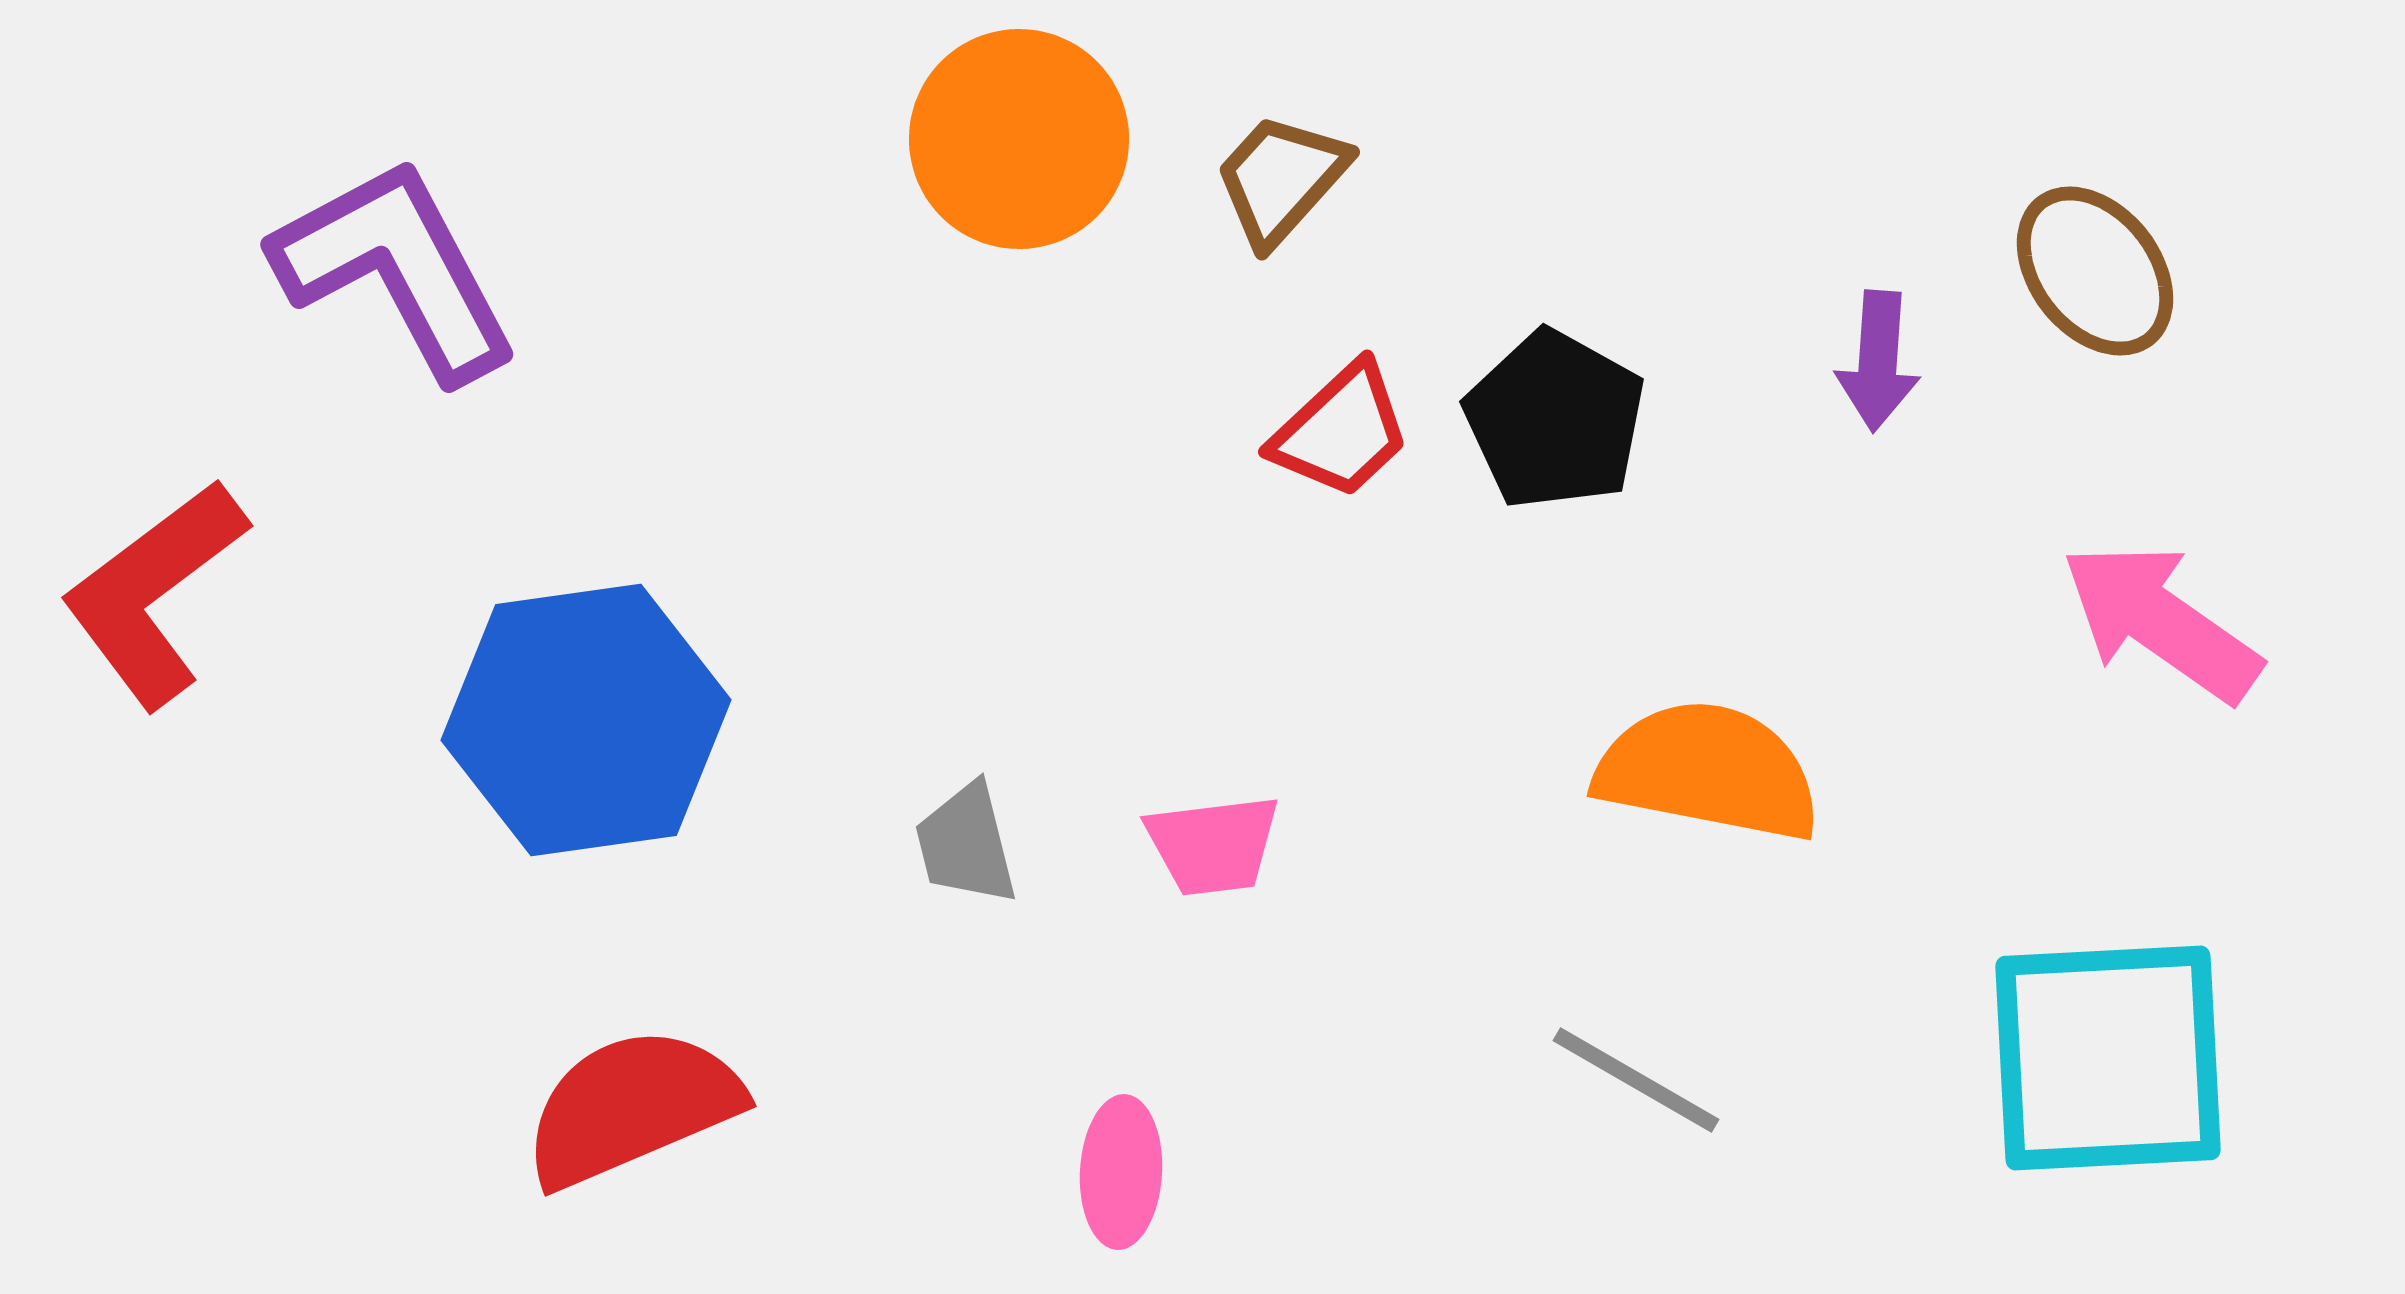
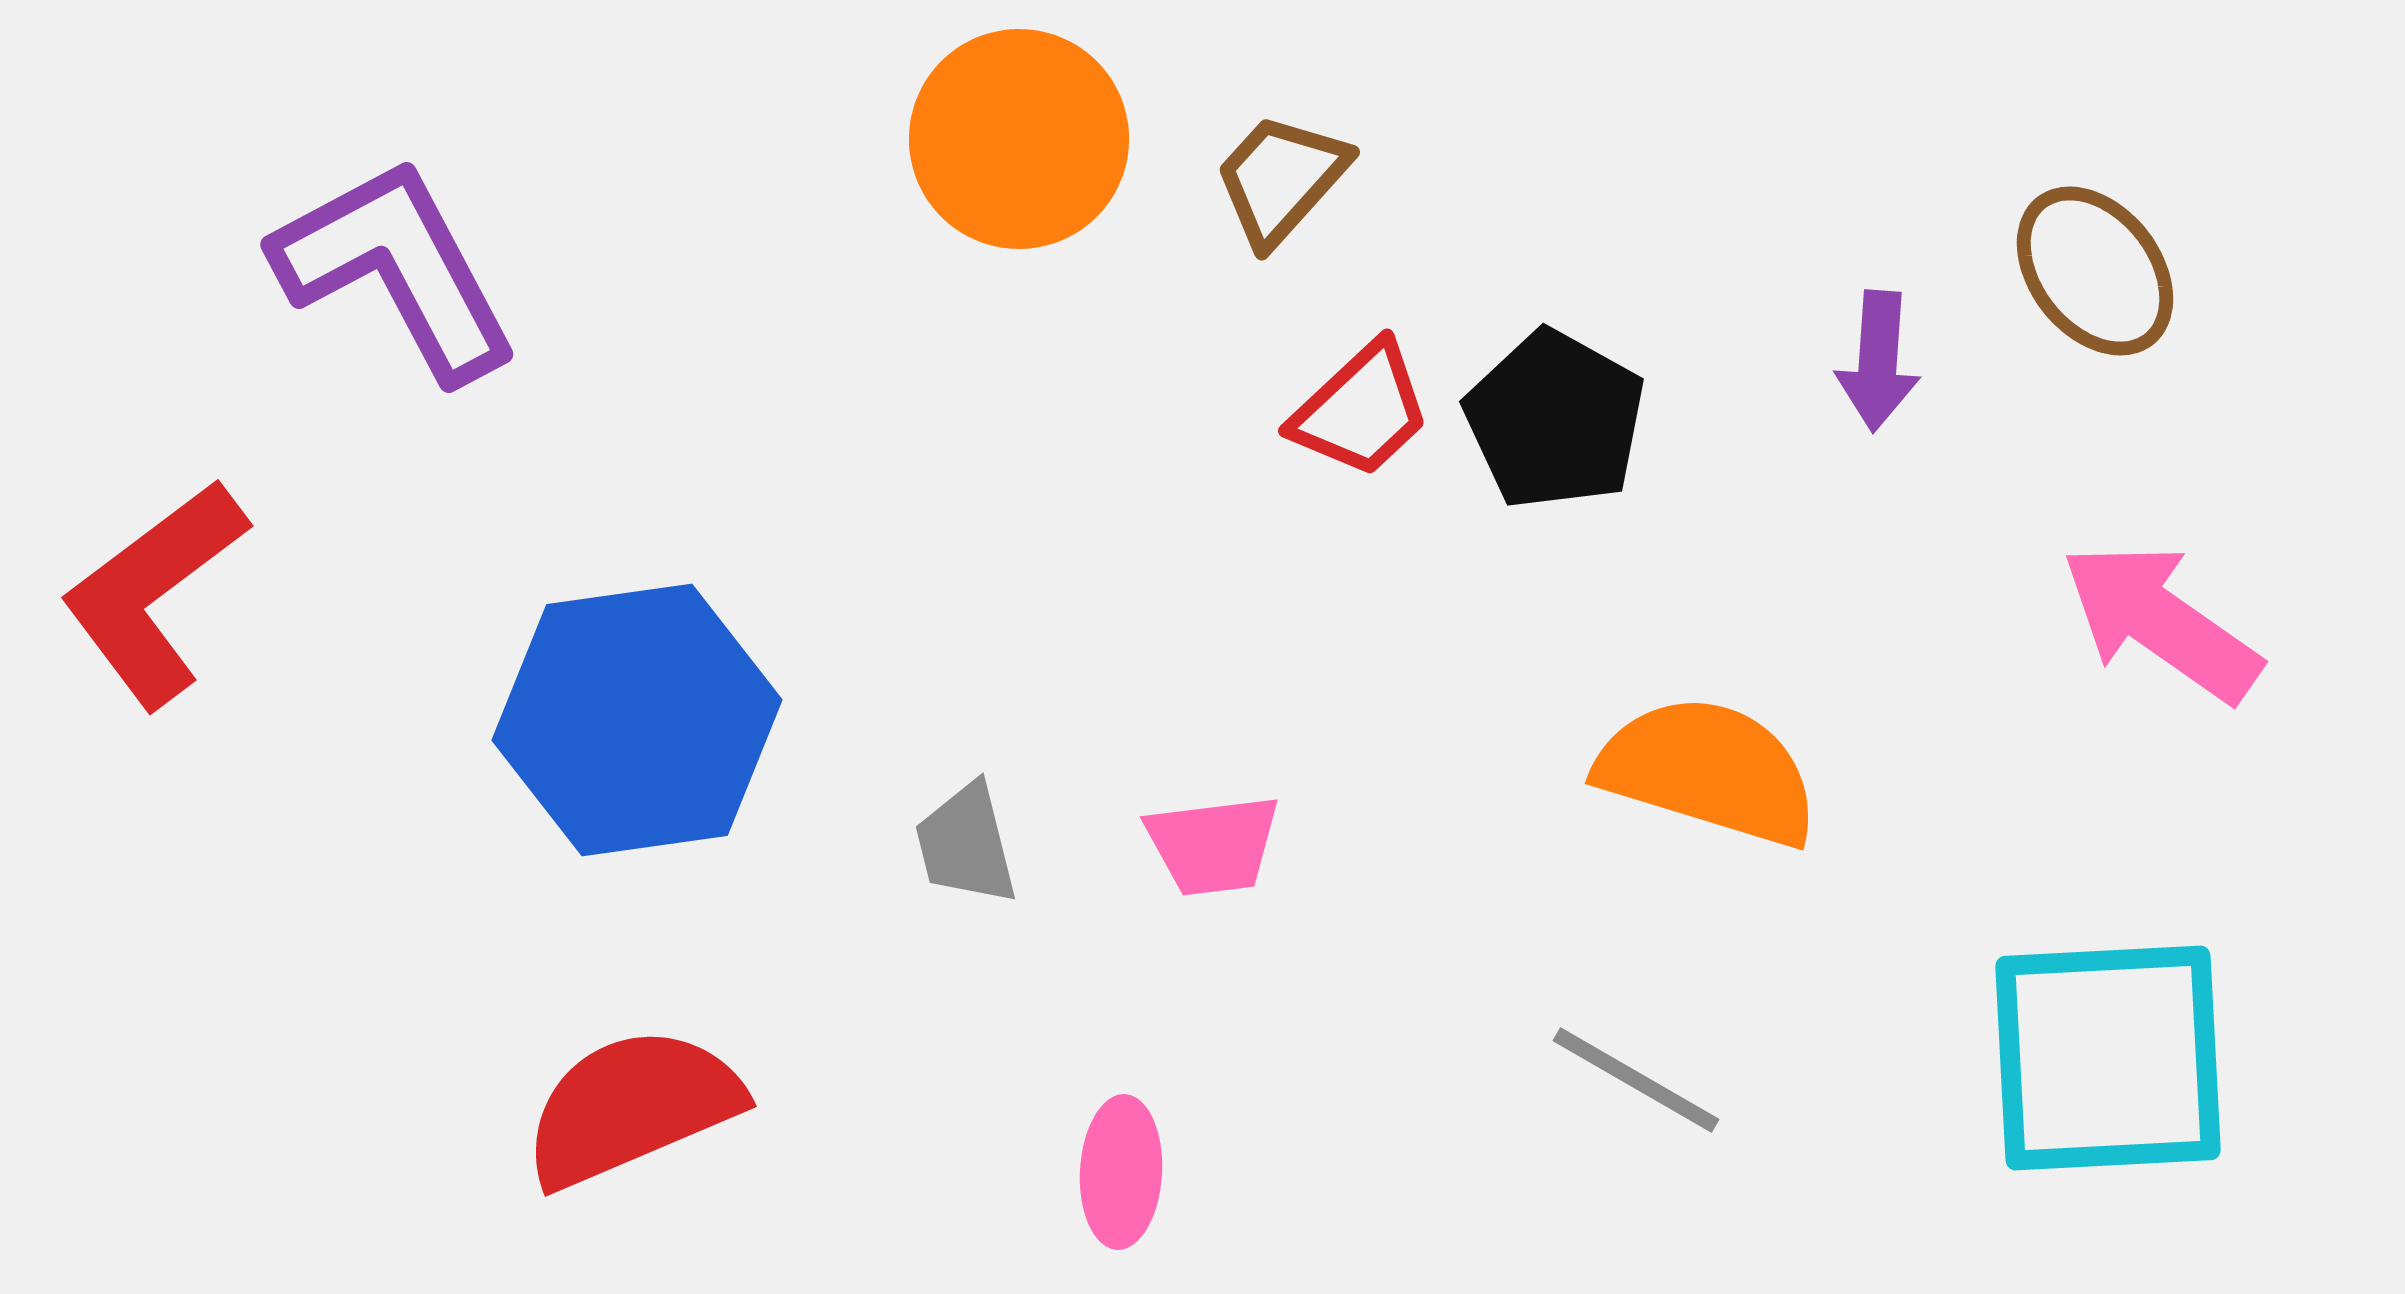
red trapezoid: moved 20 px right, 21 px up
blue hexagon: moved 51 px right
orange semicircle: rotated 6 degrees clockwise
